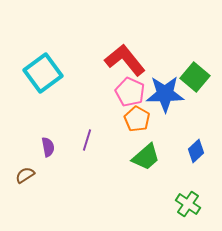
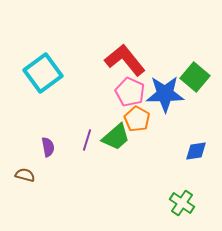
blue diamond: rotated 35 degrees clockwise
green trapezoid: moved 30 px left, 20 px up
brown semicircle: rotated 48 degrees clockwise
green cross: moved 6 px left, 1 px up
